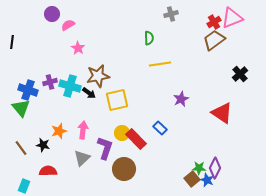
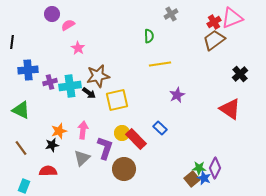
gray cross: rotated 16 degrees counterclockwise
green semicircle: moved 2 px up
cyan cross: rotated 25 degrees counterclockwise
blue cross: moved 20 px up; rotated 24 degrees counterclockwise
purple star: moved 4 px left, 4 px up
green triangle: moved 2 px down; rotated 24 degrees counterclockwise
red triangle: moved 8 px right, 4 px up
black star: moved 9 px right; rotated 24 degrees counterclockwise
blue star: moved 3 px left, 2 px up
